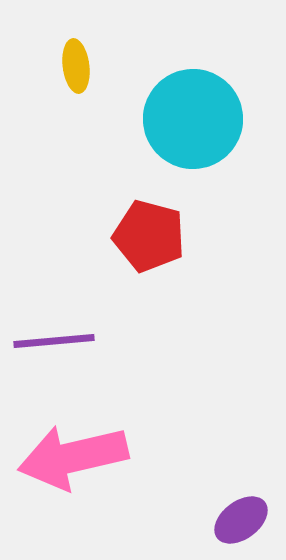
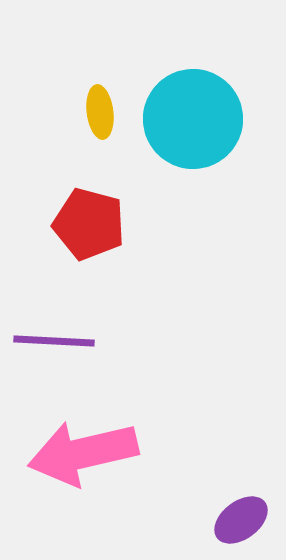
yellow ellipse: moved 24 px right, 46 px down
red pentagon: moved 60 px left, 12 px up
purple line: rotated 8 degrees clockwise
pink arrow: moved 10 px right, 4 px up
